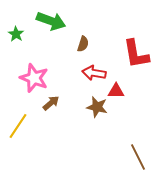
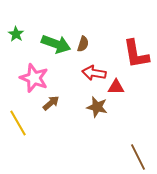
green arrow: moved 5 px right, 23 px down
red triangle: moved 4 px up
yellow line: moved 3 px up; rotated 64 degrees counterclockwise
